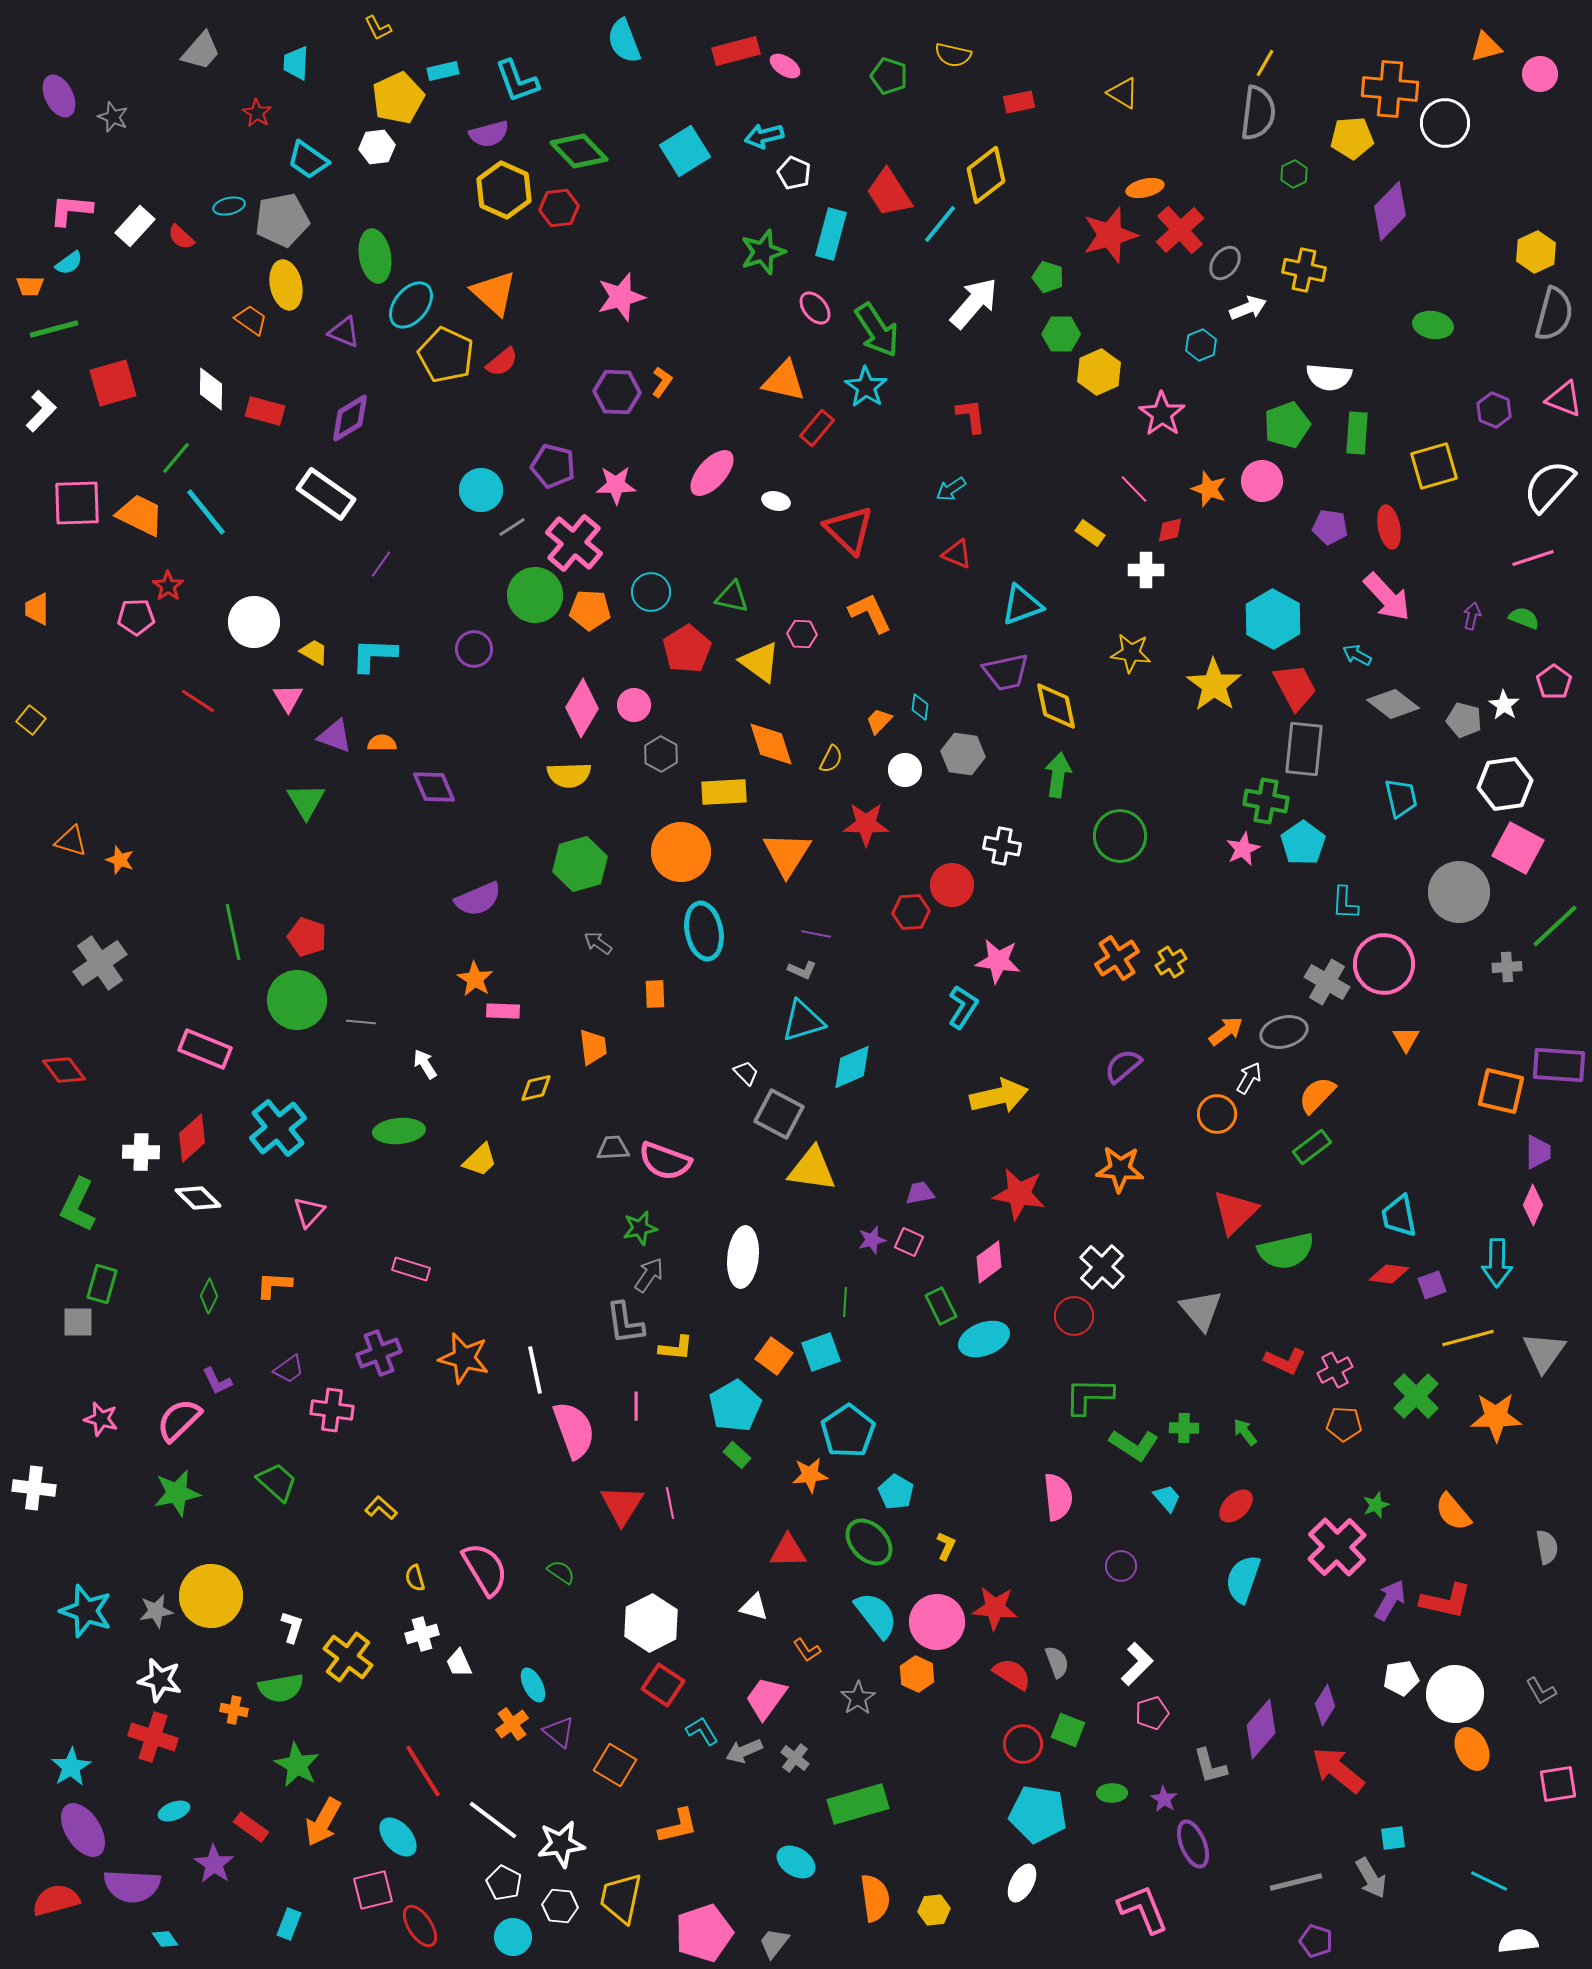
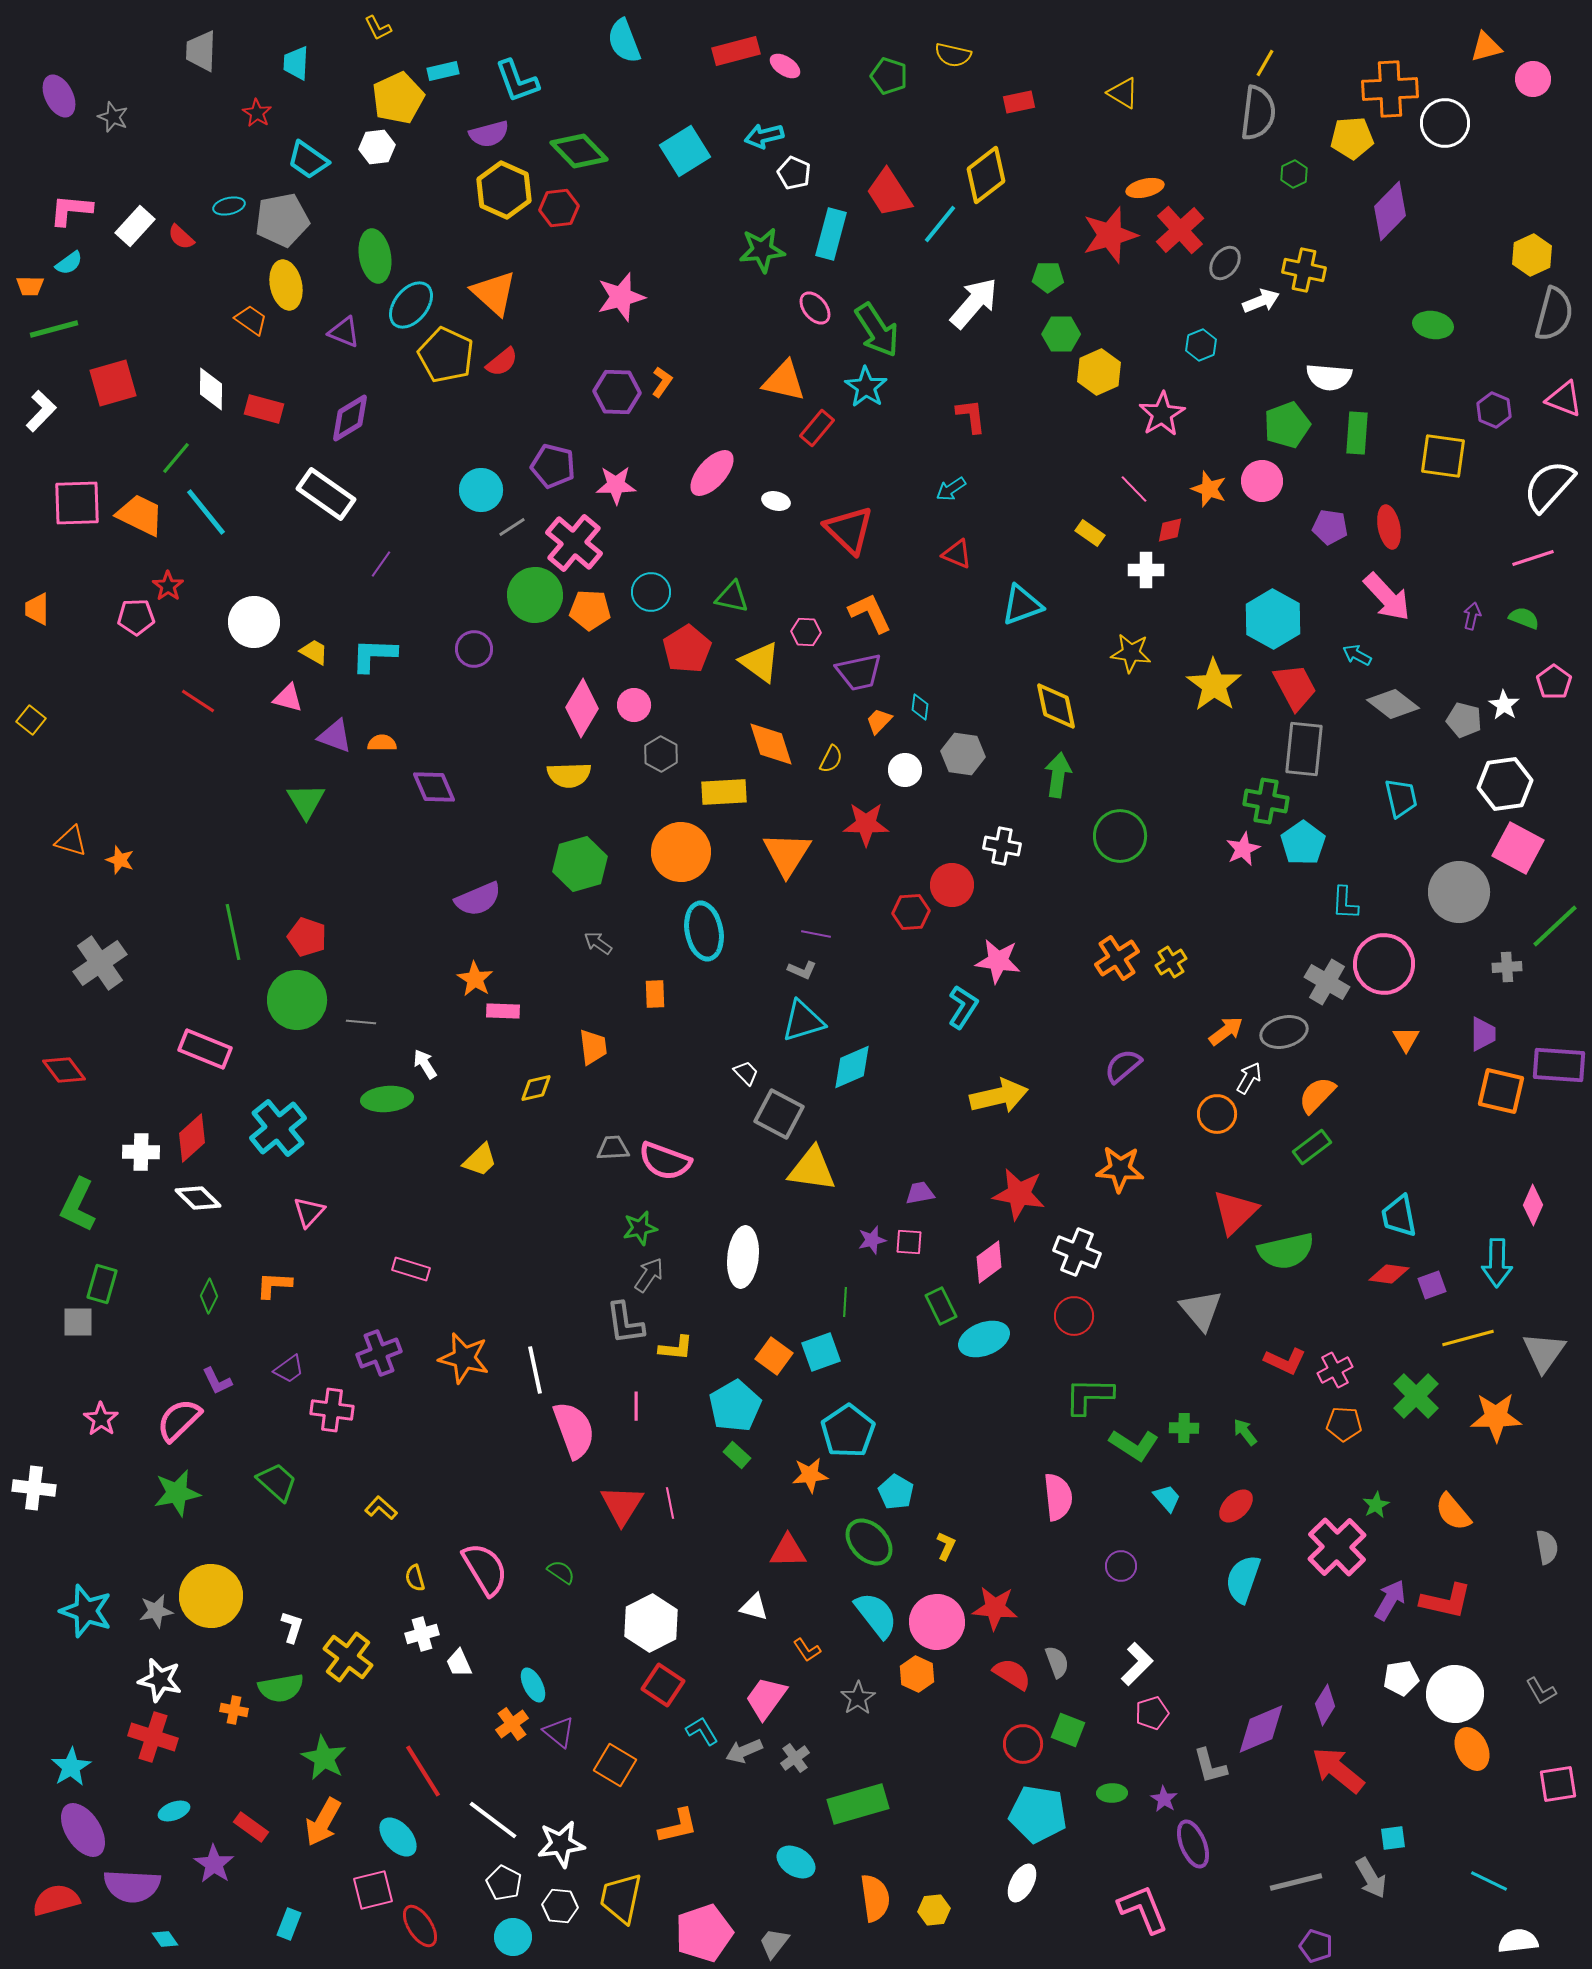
gray trapezoid at (201, 51): rotated 141 degrees clockwise
pink circle at (1540, 74): moved 7 px left, 5 px down
orange cross at (1390, 89): rotated 8 degrees counterclockwise
green star at (763, 252): moved 1 px left, 2 px up; rotated 12 degrees clockwise
yellow hexagon at (1536, 252): moved 4 px left, 3 px down
green pentagon at (1048, 277): rotated 16 degrees counterclockwise
white arrow at (1248, 308): moved 13 px right, 7 px up
red rectangle at (265, 411): moved 1 px left, 2 px up
pink star at (1162, 414): rotated 6 degrees clockwise
yellow square at (1434, 466): moved 9 px right, 10 px up; rotated 24 degrees clockwise
pink hexagon at (802, 634): moved 4 px right, 2 px up
purple trapezoid at (1006, 672): moved 147 px left
pink triangle at (288, 698): rotated 44 degrees counterclockwise
green ellipse at (399, 1131): moved 12 px left, 32 px up
purple trapezoid at (1538, 1152): moved 55 px left, 118 px up
pink square at (909, 1242): rotated 20 degrees counterclockwise
white cross at (1102, 1267): moved 25 px left, 15 px up; rotated 21 degrees counterclockwise
pink star at (101, 1419): rotated 20 degrees clockwise
green star at (1376, 1505): rotated 8 degrees counterclockwise
purple diamond at (1261, 1729): rotated 26 degrees clockwise
gray cross at (795, 1758): rotated 16 degrees clockwise
green star at (297, 1765): moved 27 px right, 7 px up
purple pentagon at (1316, 1941): moved 5 px down
